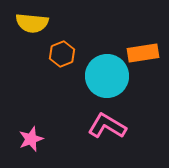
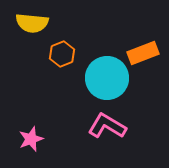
orange rectangle: rotated 12 degrees counterclockwise
cyan circle: moved 2 px down
